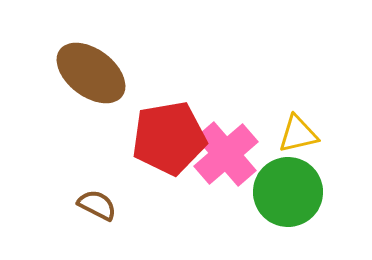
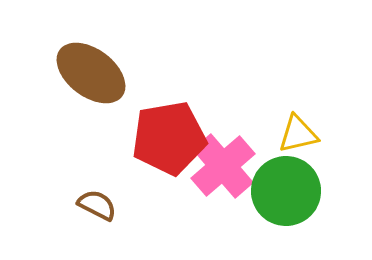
pink cross: moved 3 px left, 12 px down
green circle: moved 2 px left, 1 px up
